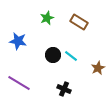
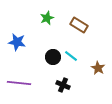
brown rectangle: moved 3 px down
blue star: moved 1 px left, 1 px down
black circle: moved 2 px down
brown star: rotated 16 degrees counterclockwise
purple line: rotated 25 degrees counterclockwise
black cross: moved 1 px left, 4 px up
